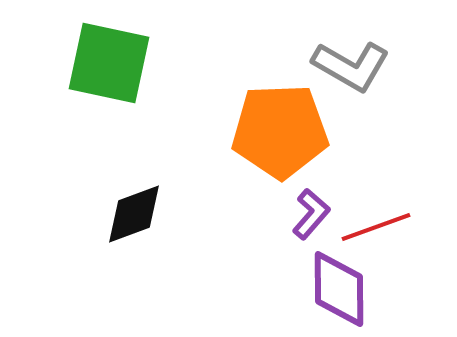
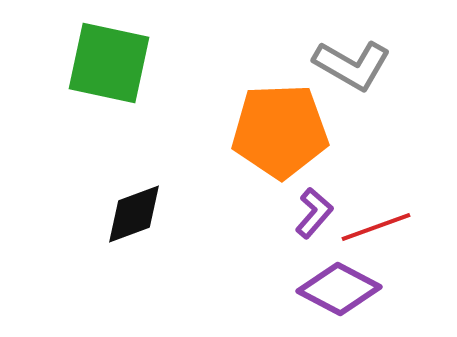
gray L-shape: moved 1 px right, 1 px up
purple L-shape: moved 3 px right, 1 px up
purple diamond: rotated 62 degrees counterclockwise
